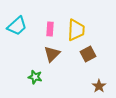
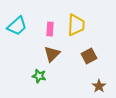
yellow trapezoid: moved 5 px up
brown square: moved 1 px right, 2 px down
green star: moved 4 px right, 1 px up
